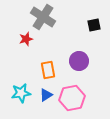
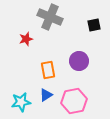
gray cross: moved 7 px right; rotated 10 degrees counterclockwise
cyan star: moved 9 px down
pink hexagon: moved 2 px right, 3 px down
